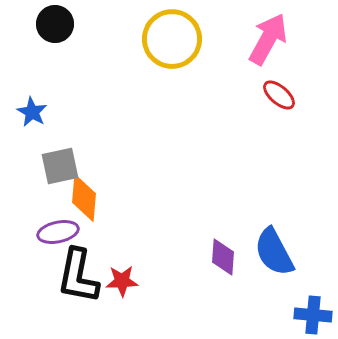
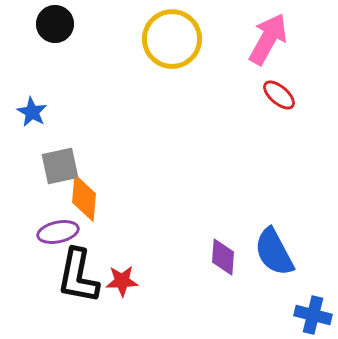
blue cross: rotated 9 degrees clockwise
